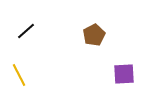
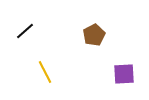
black line: moved 1 px left
yellow line: moved 26 px right, 3 px up
